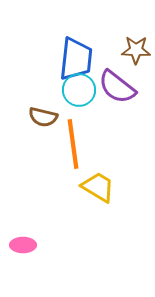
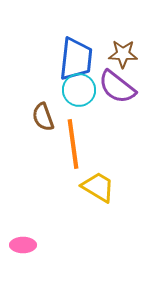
brown star: moved 13 px left, 4 px down
brown semicircle: rotated 56 degrees clockwise
